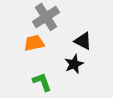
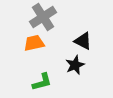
gray cross: moved 3 px left
black star: moved 1 px right, 1 px down
green L-shape: rotated 95 degrees clockwise
